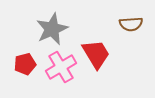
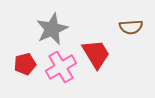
brown semicircle: moved 3 px down
